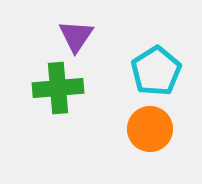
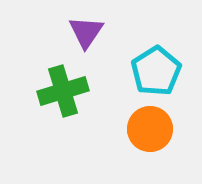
purple triangle: moved 10 px right, 4 px up
green cross: moved 5 px right, 3 px down; rotated 12 degrees counterclockwise
